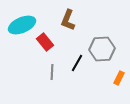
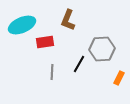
red rectangle: rotated 60 degrees counterclockwise
black line: moved 2 px right, 1 px down
